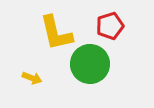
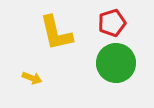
red pentagon: moved 2 px right, 3 px up
green circle: moved 26 px right, 1 px up
